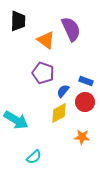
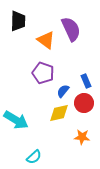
blue rectangle: rotated 48 degrees clockwise
red circle: moved 1 px left, 1 px down
yellow diamond: rotated 15 degrees clockwise
